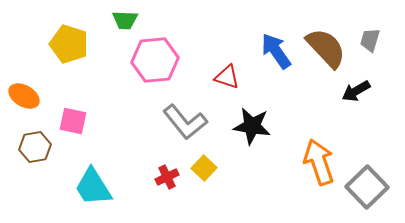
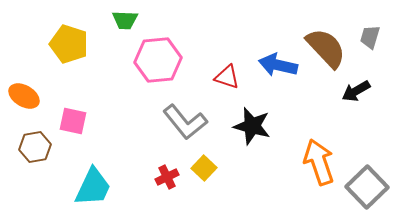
gray trapezoid: moved 3 px up
blue arrow: moved 2 px right, 14 px down; rotated 42 degrees counterclockwise
pink hexagon: moved 3 px right
black star: rotated 6 degrees clockwise
cyan trapezoid: rotated 123 degrees counterclockwise
